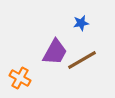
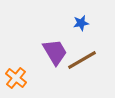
purple trapezoid: rotated 60 degrees counterclockwise
orange cross: moved 4 px left; rotated 10 degrees clockwise
